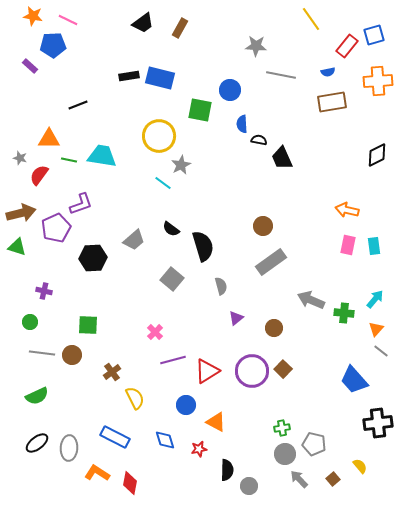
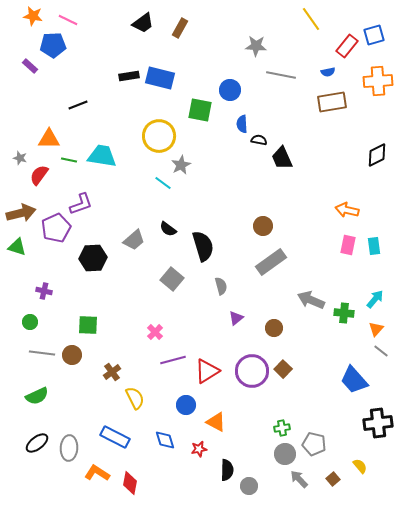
black semicircle at (171, 229): moved 3 px left
